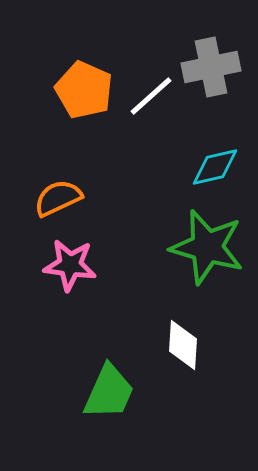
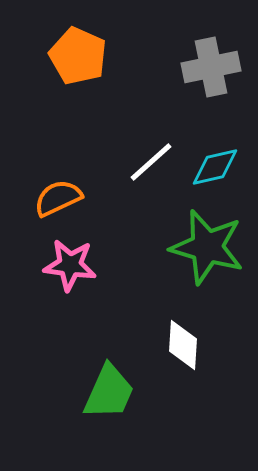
orange pentagon: moved 6 px left, 34 px up
white line: moved 66 px down
